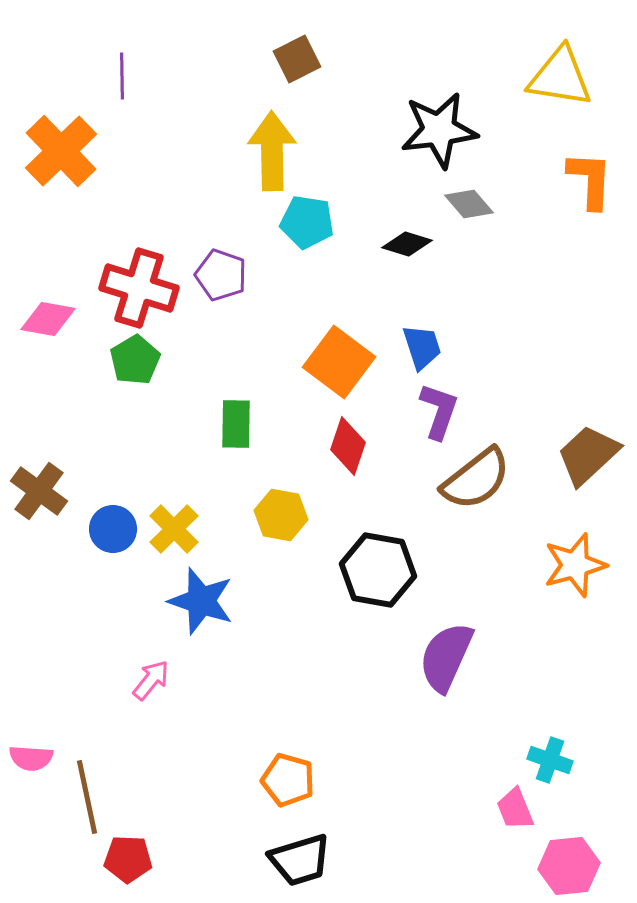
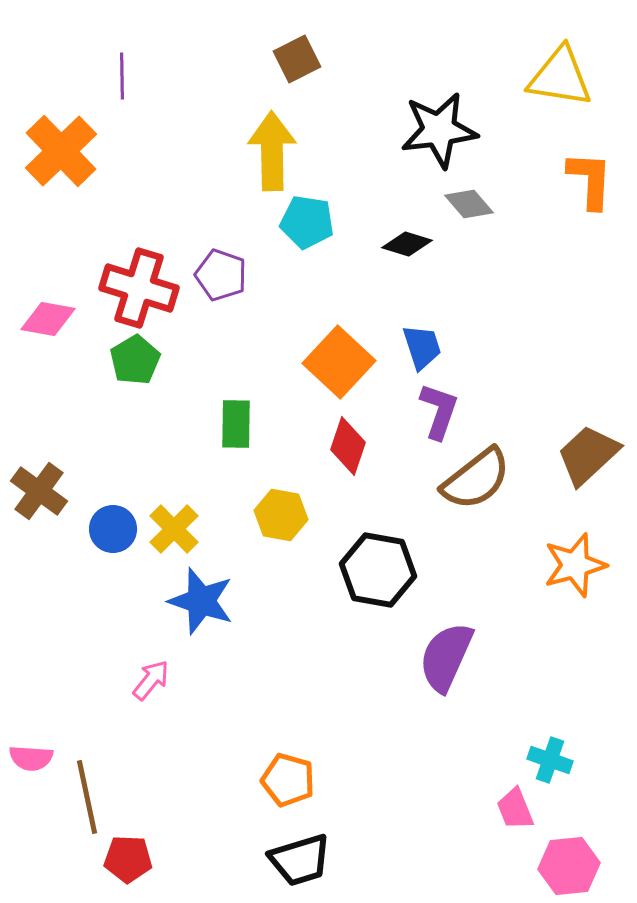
orange square: rotated 6 degrees clockwise
